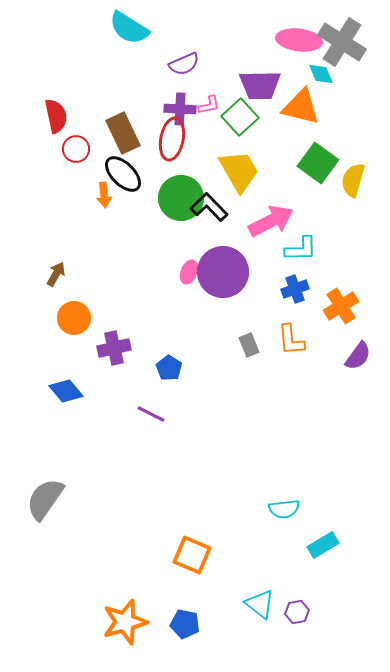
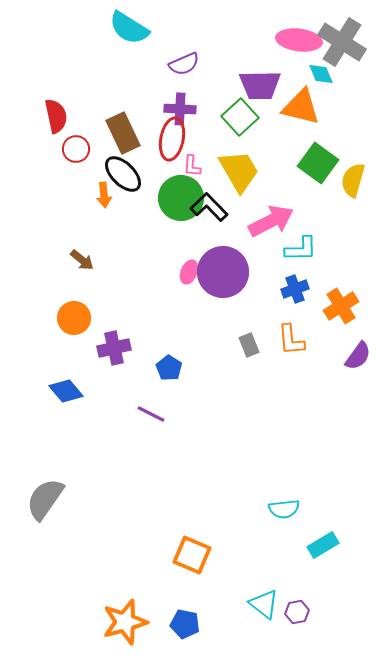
pink L-shape at (209, 105): moved 17 px left, 61 px down; rotated 105 degrees clockwise
brown arrow at (56, 274): moved 26 px right, 14 px up; rotated 100 degrees clockwise
cyan triangle at (260, 604): moved 4 px right
